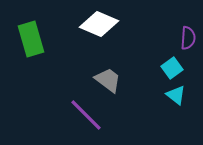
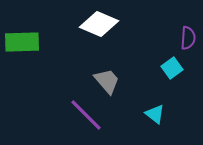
green rectangle: moved 9 px left, 3 px down; rotated 76 degrees counterclockwise
gray trapezoid: moved 1 px left, 1 px down; rotated 12 degrees clockwise
cyan triangle: moved 21 px left, 19 px down
